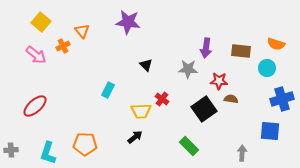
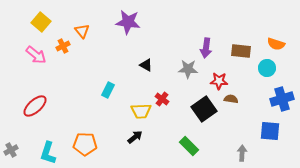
black triangle: rotated 16 degrees counterclockwise
gray cross: rotated 24 degrees counterclockwise
